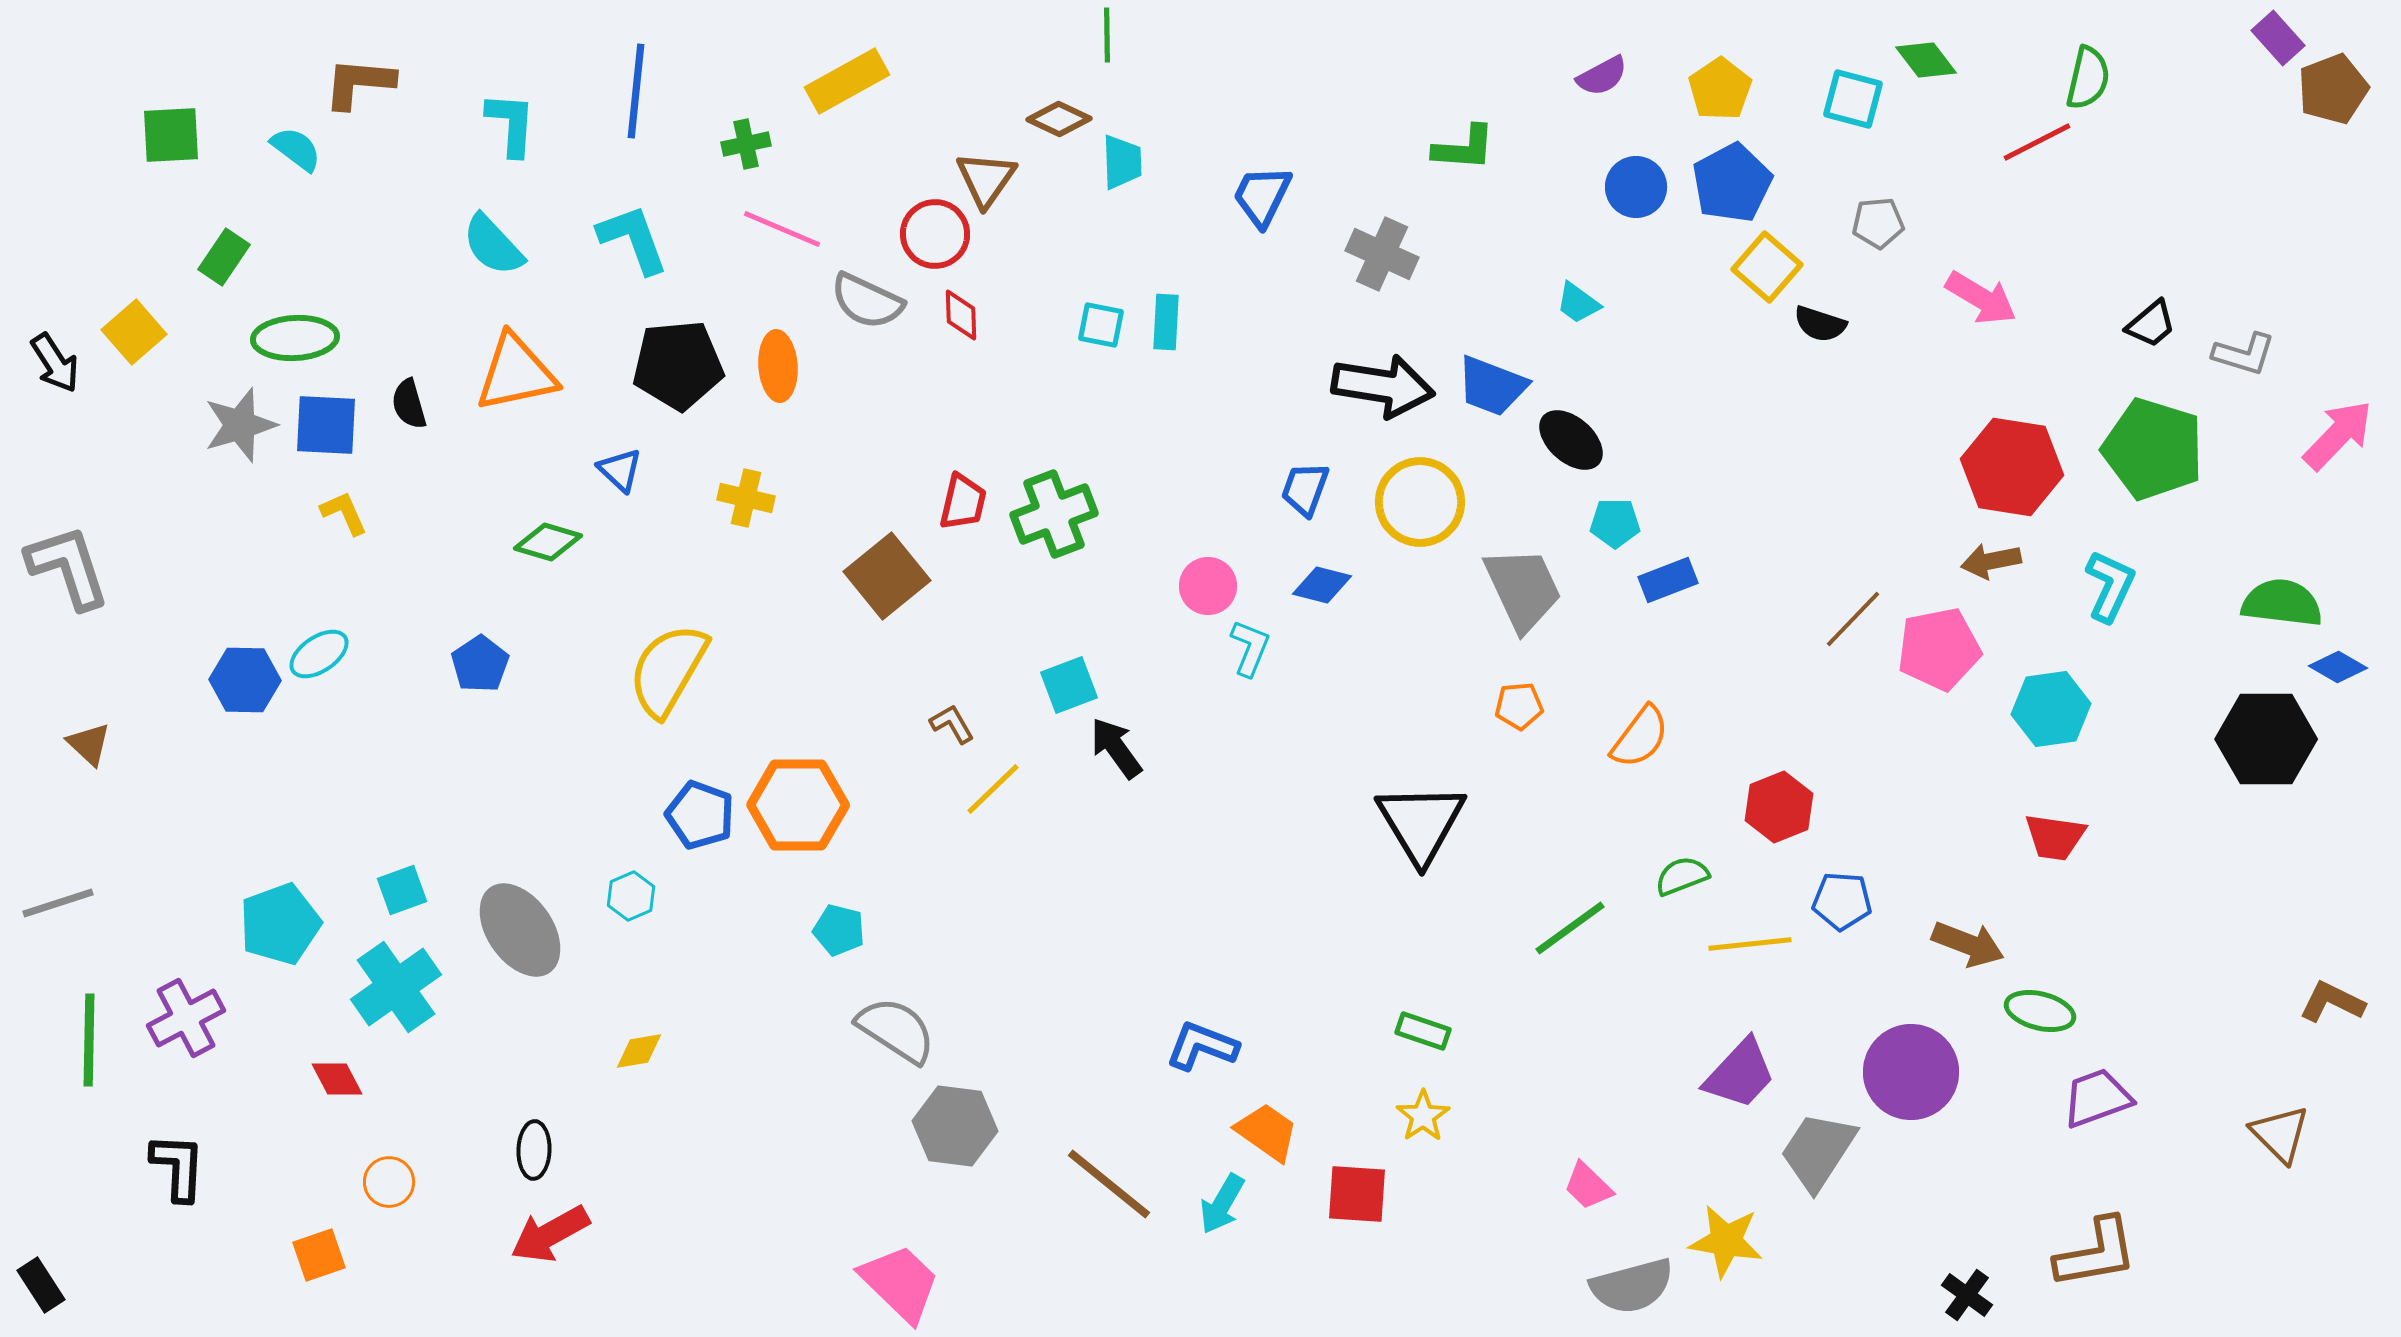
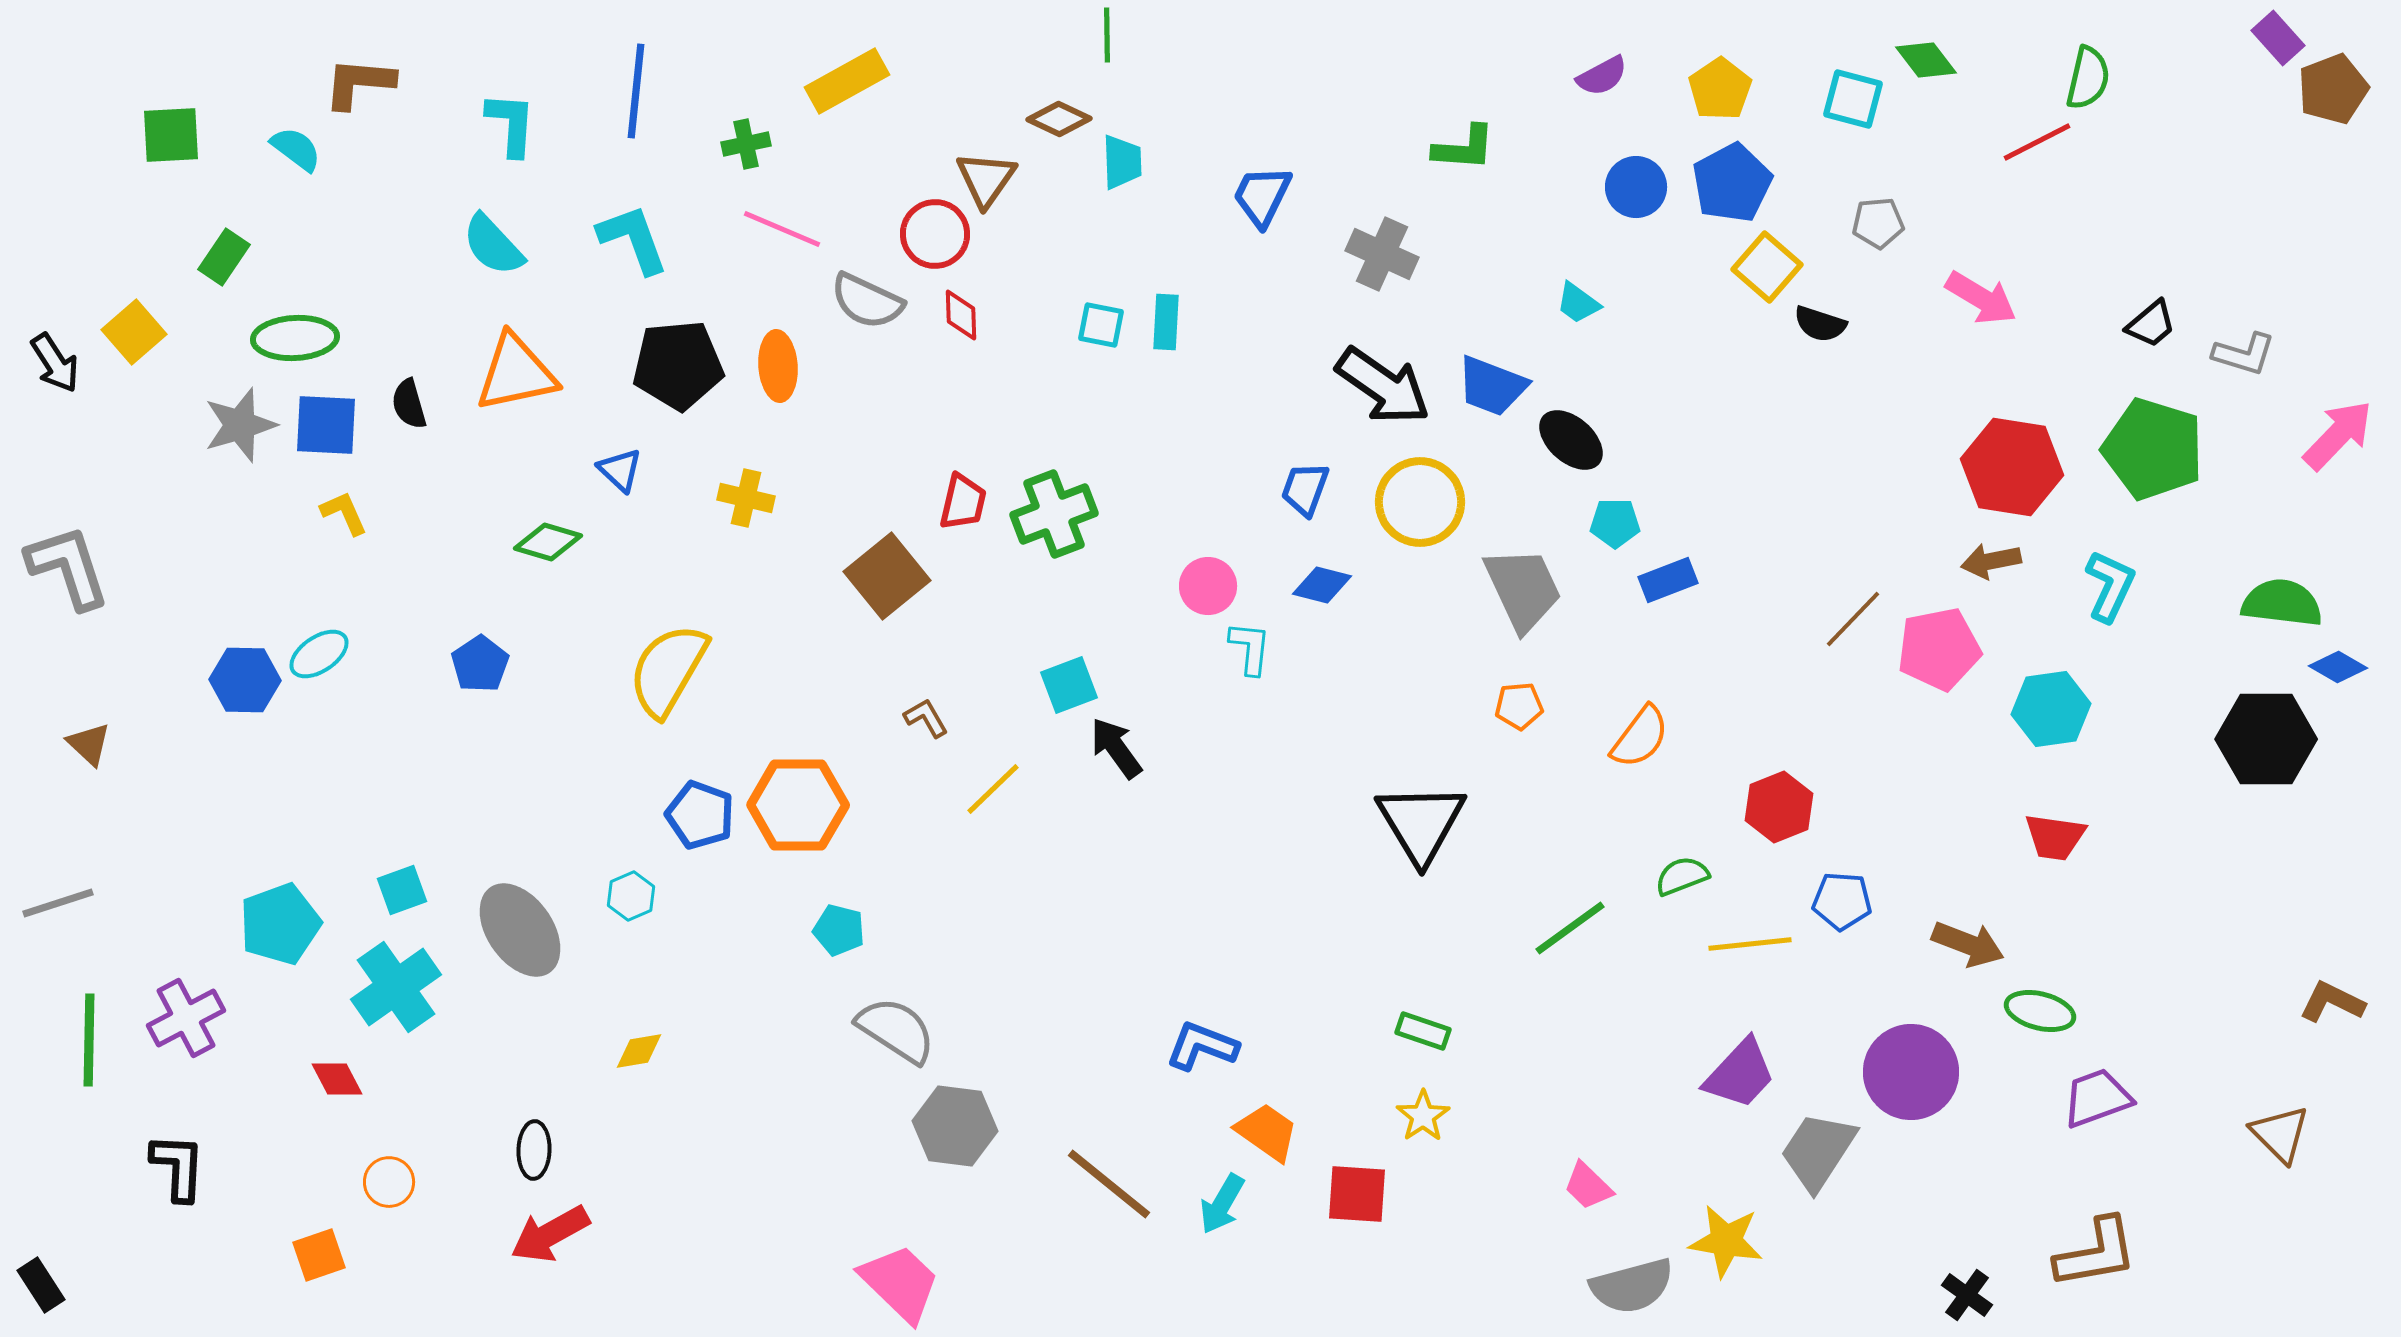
black arrow at (1383, 386): rotated 26 degrees clockwise
cyan L-shape at (1250, 648): rotated 16 degrees counterclockwise
brown L-shape at (952, 724): moved 26 px left, 6 px up
